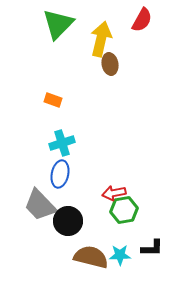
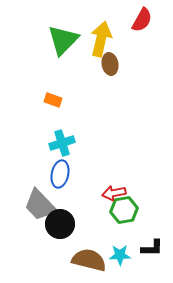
green triangle: moved 5 px right, 16 px down
black circle: moved 8 px left, 3 px down
brown semicircle: moved 2 px left, 3 px down
